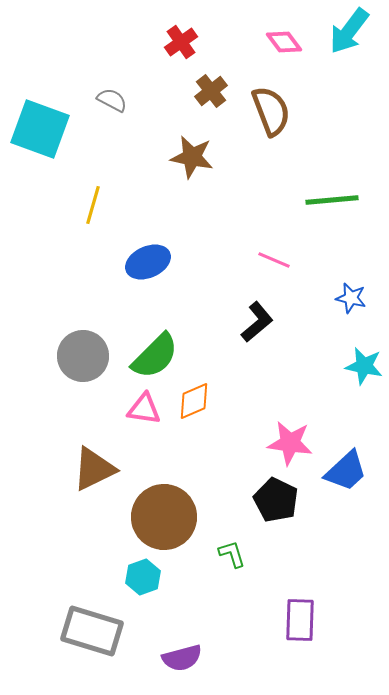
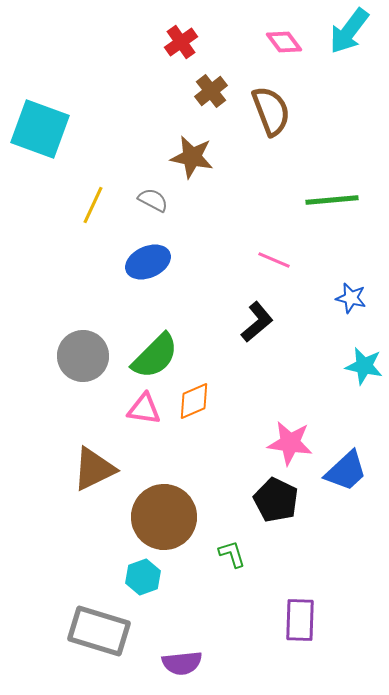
gray semicircle: moved 41 px right, 100 px down
yellow line: rotated 9 degrees clockwise
gray rectangle: moved 7 px right
purple semicircle: moved 5 px down; rotated 9 degrees clockwise
